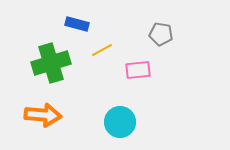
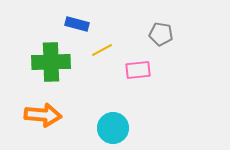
green cross: moved 1 px up; rotated 15 degrees clockwise
cyan circle: moved 7 px left, 6 px down
